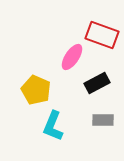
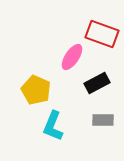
red rectangle: moved 1 px up
